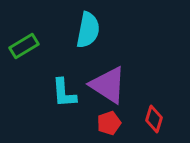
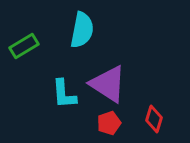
cyan semicircle: moved 6 px left
purple triangle: moved 1 px up
cyan L-shape: moved 1 px down
